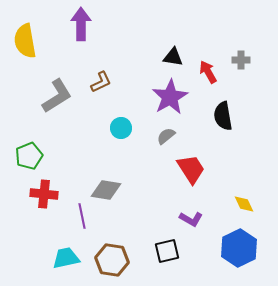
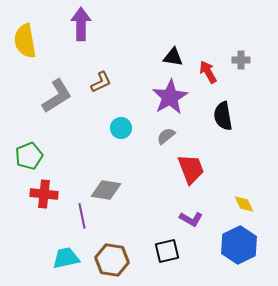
red trapezoid: rotated 12 degrees clockwise
blue hexagon: moved 3 px up
